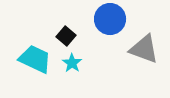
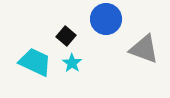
blue circle: moved 4 px left
cyan trapezoid: moved 3 px down
